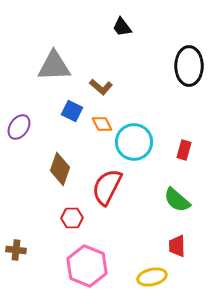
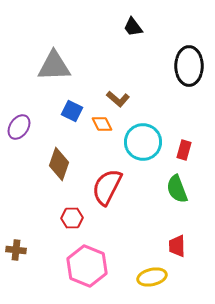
black trapezoid: moved 11 px right
brown L-shape: moved 17 px right, 12 px down
cyan circle: moved 9 px right
brown diamond: moved 1 px left, 5 px up
green semicircle: moved 11 px up; rotated 28 degrees clockwise
